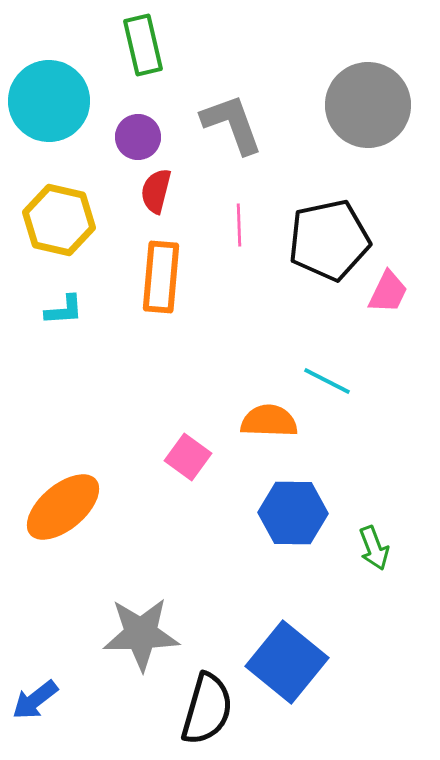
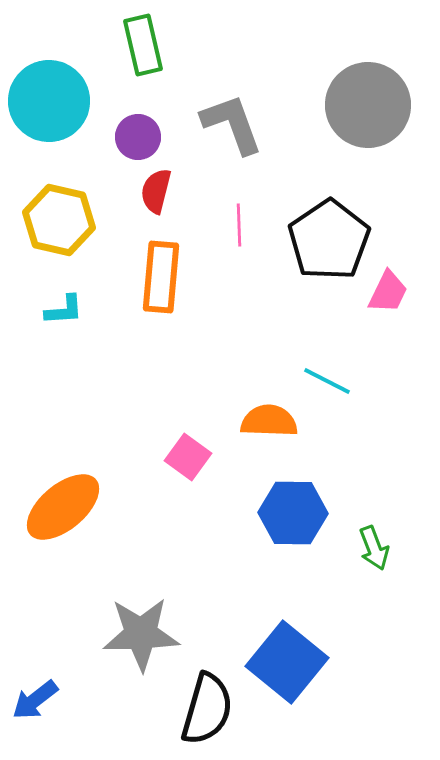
black pentagon: rotated 22 degrees counterclockwise
